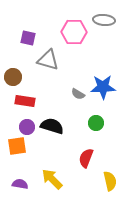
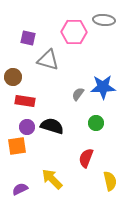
gray semicircle: rotated 96 degrees clockwise
purple semicircle: moved 5 px down; rotated 35 degrees counterclockwise
